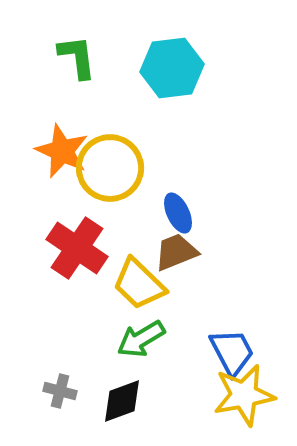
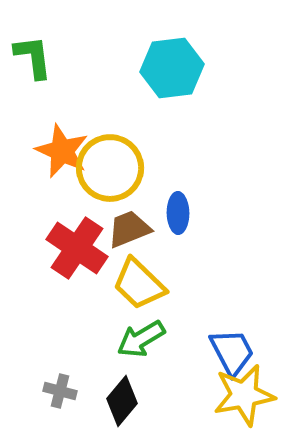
green L-shape: moved 44 px left
blue ellipse: rotated 24 degrees clockwise
brown trapezoid: moved 47 px left, 23 px up
black diamond: rotated 30 degrees counterclockwise
